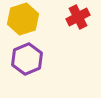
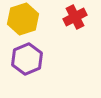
red cross: moved 3 px left
